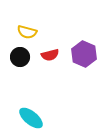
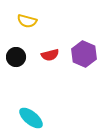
yellow semicircle: moved 11 px up
black circle: moved 4 px left
